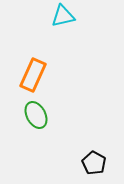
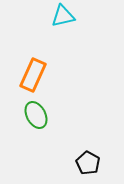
black pentagon: moved 6 px left
